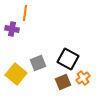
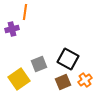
orange line: moved 1 px up
purple cross: rotated 24 degrees counterclockwise
gray square: moved 1 px right, 1 px down
yellow square: moved 3 px right, 5 px down; rotated 15 degrees clockwise
orange cross: moved 2 px right, 2 px down
